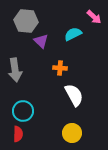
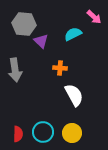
gray hexagon: moved 2 px left, 3 px down
cyan circle: moved 20 px right, 21 px down
